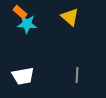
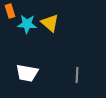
orange rectangle: moved 10 px left, 1 px up; rotated 32 degrees clockwise
yellow triangle: moved 20 px left, 6 px down
white trapezoid: moved 4 px right, 3 px up; rotated 20 degrees clockwise
